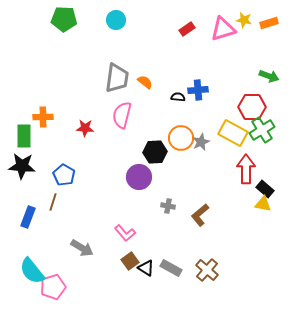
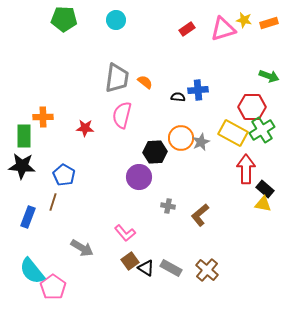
pink pentagon: rotated 20 degrees counterclockwise
